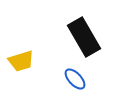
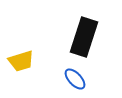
black rectangle: rotated 48 degrees clockwise
